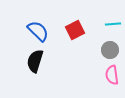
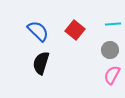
red square: rotated 24 degrees counterclockwise
black semicircle: moved 6 px right, 2 px down
pink semicircle: rotated 36 degrees clockwise
